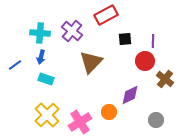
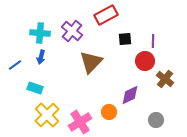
cyan rectangle: moved 11 px left, 9 px down
